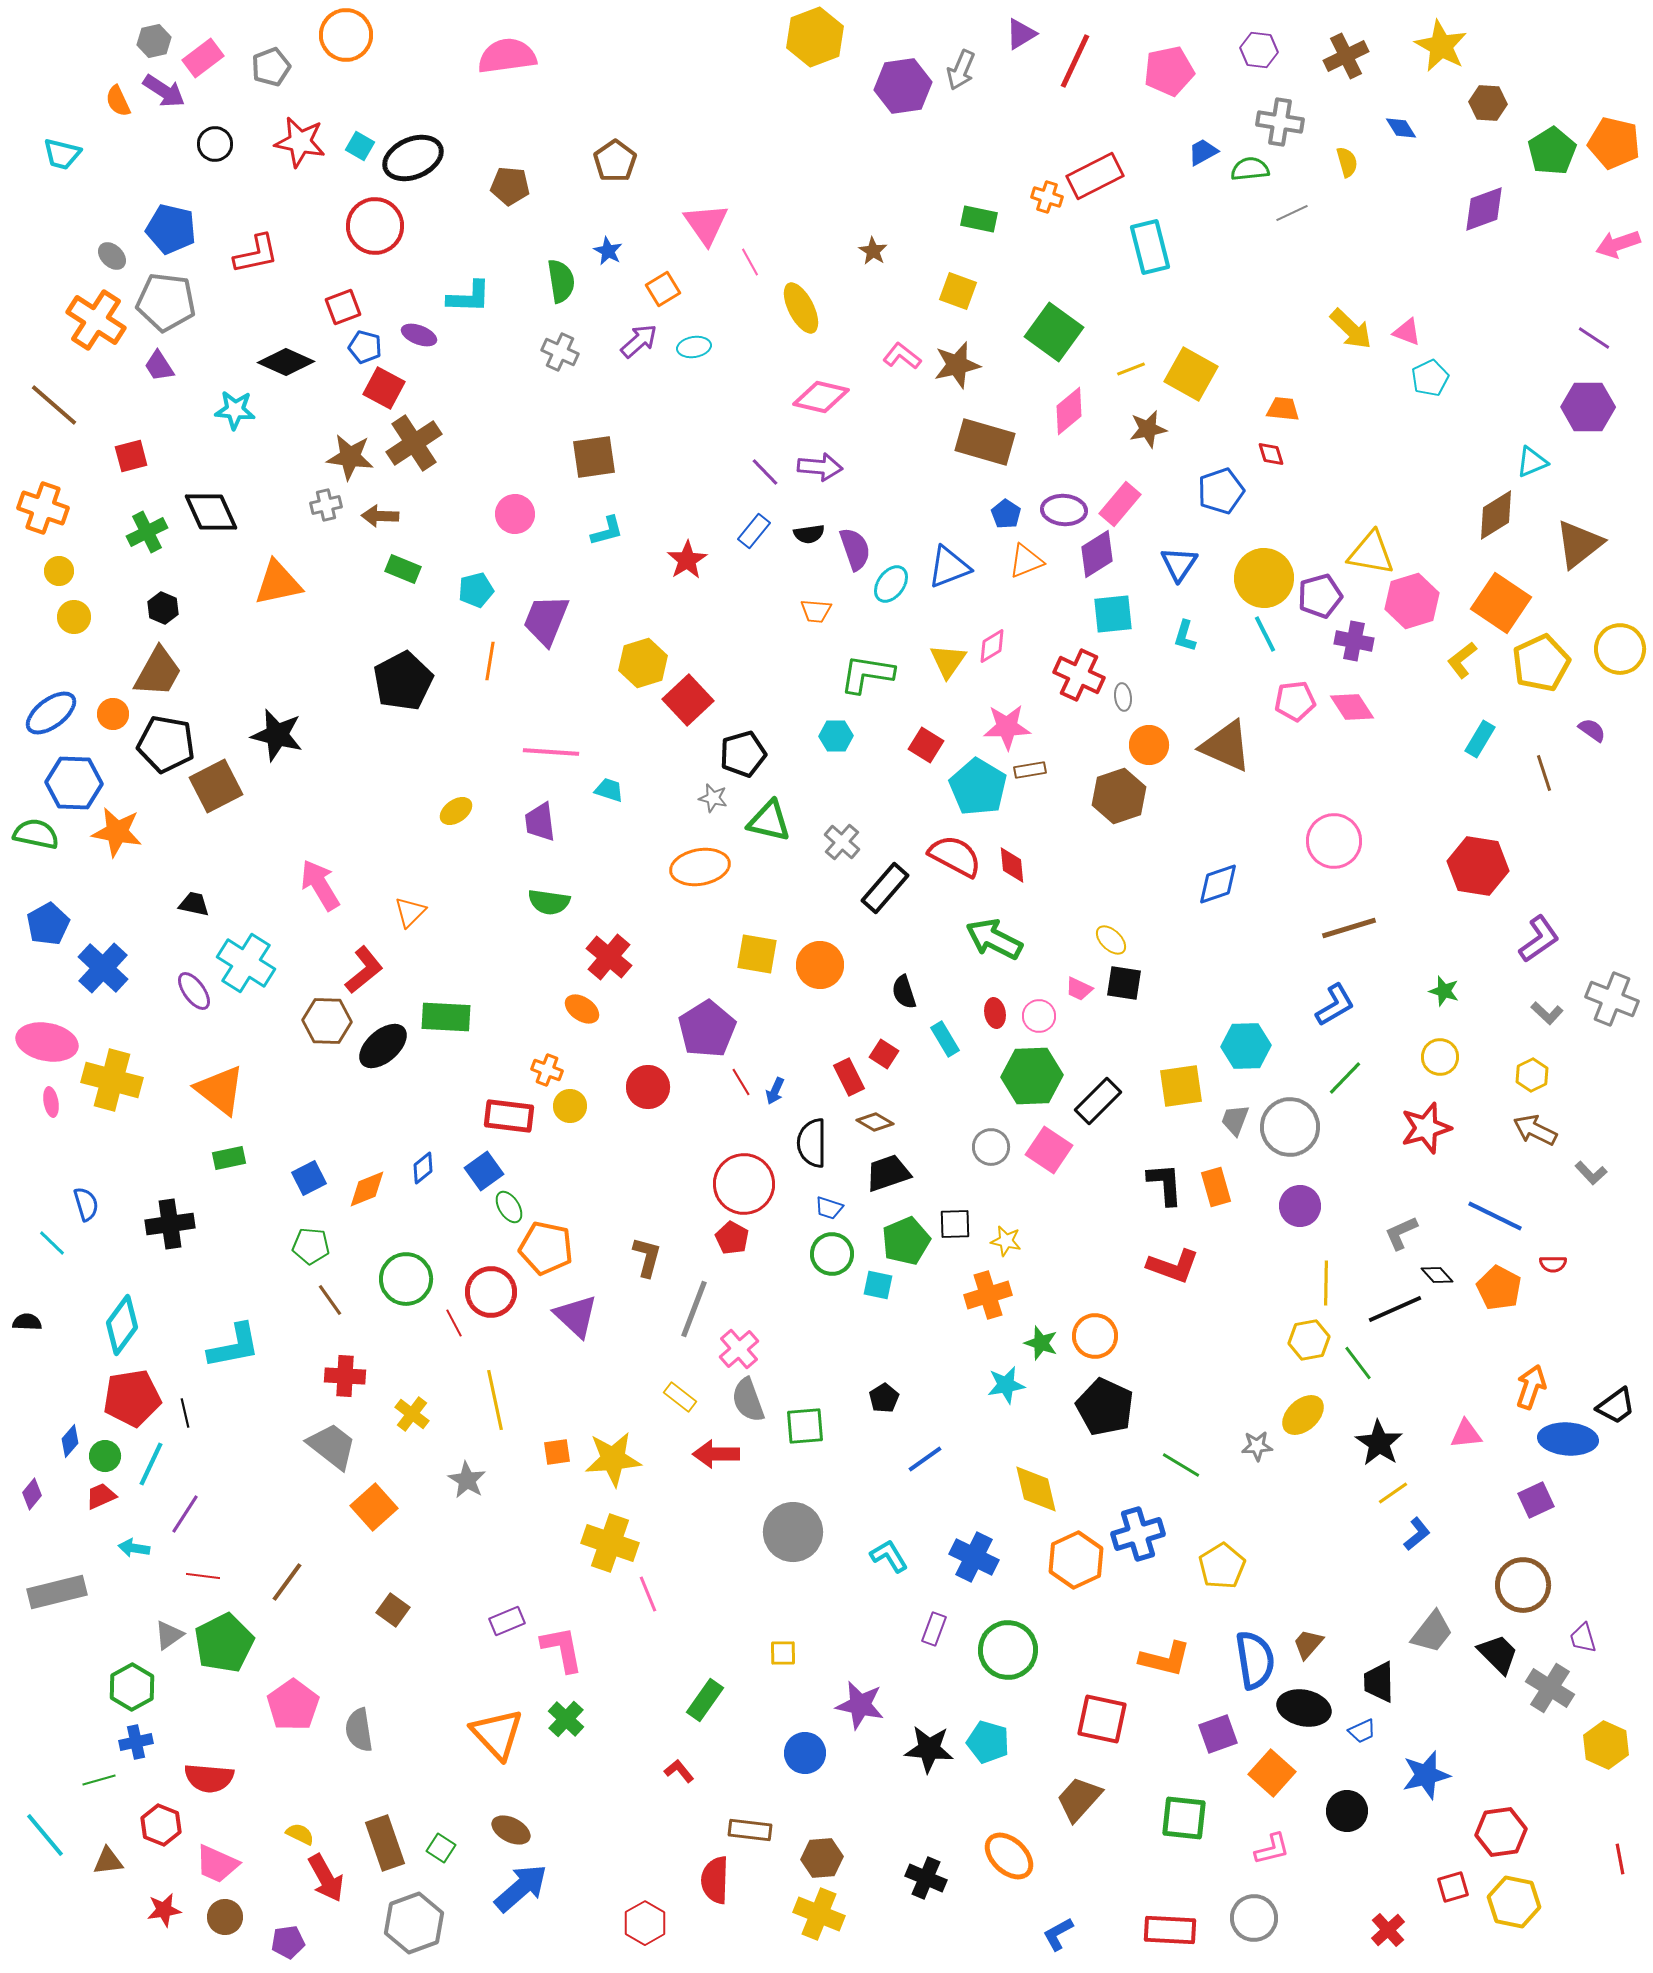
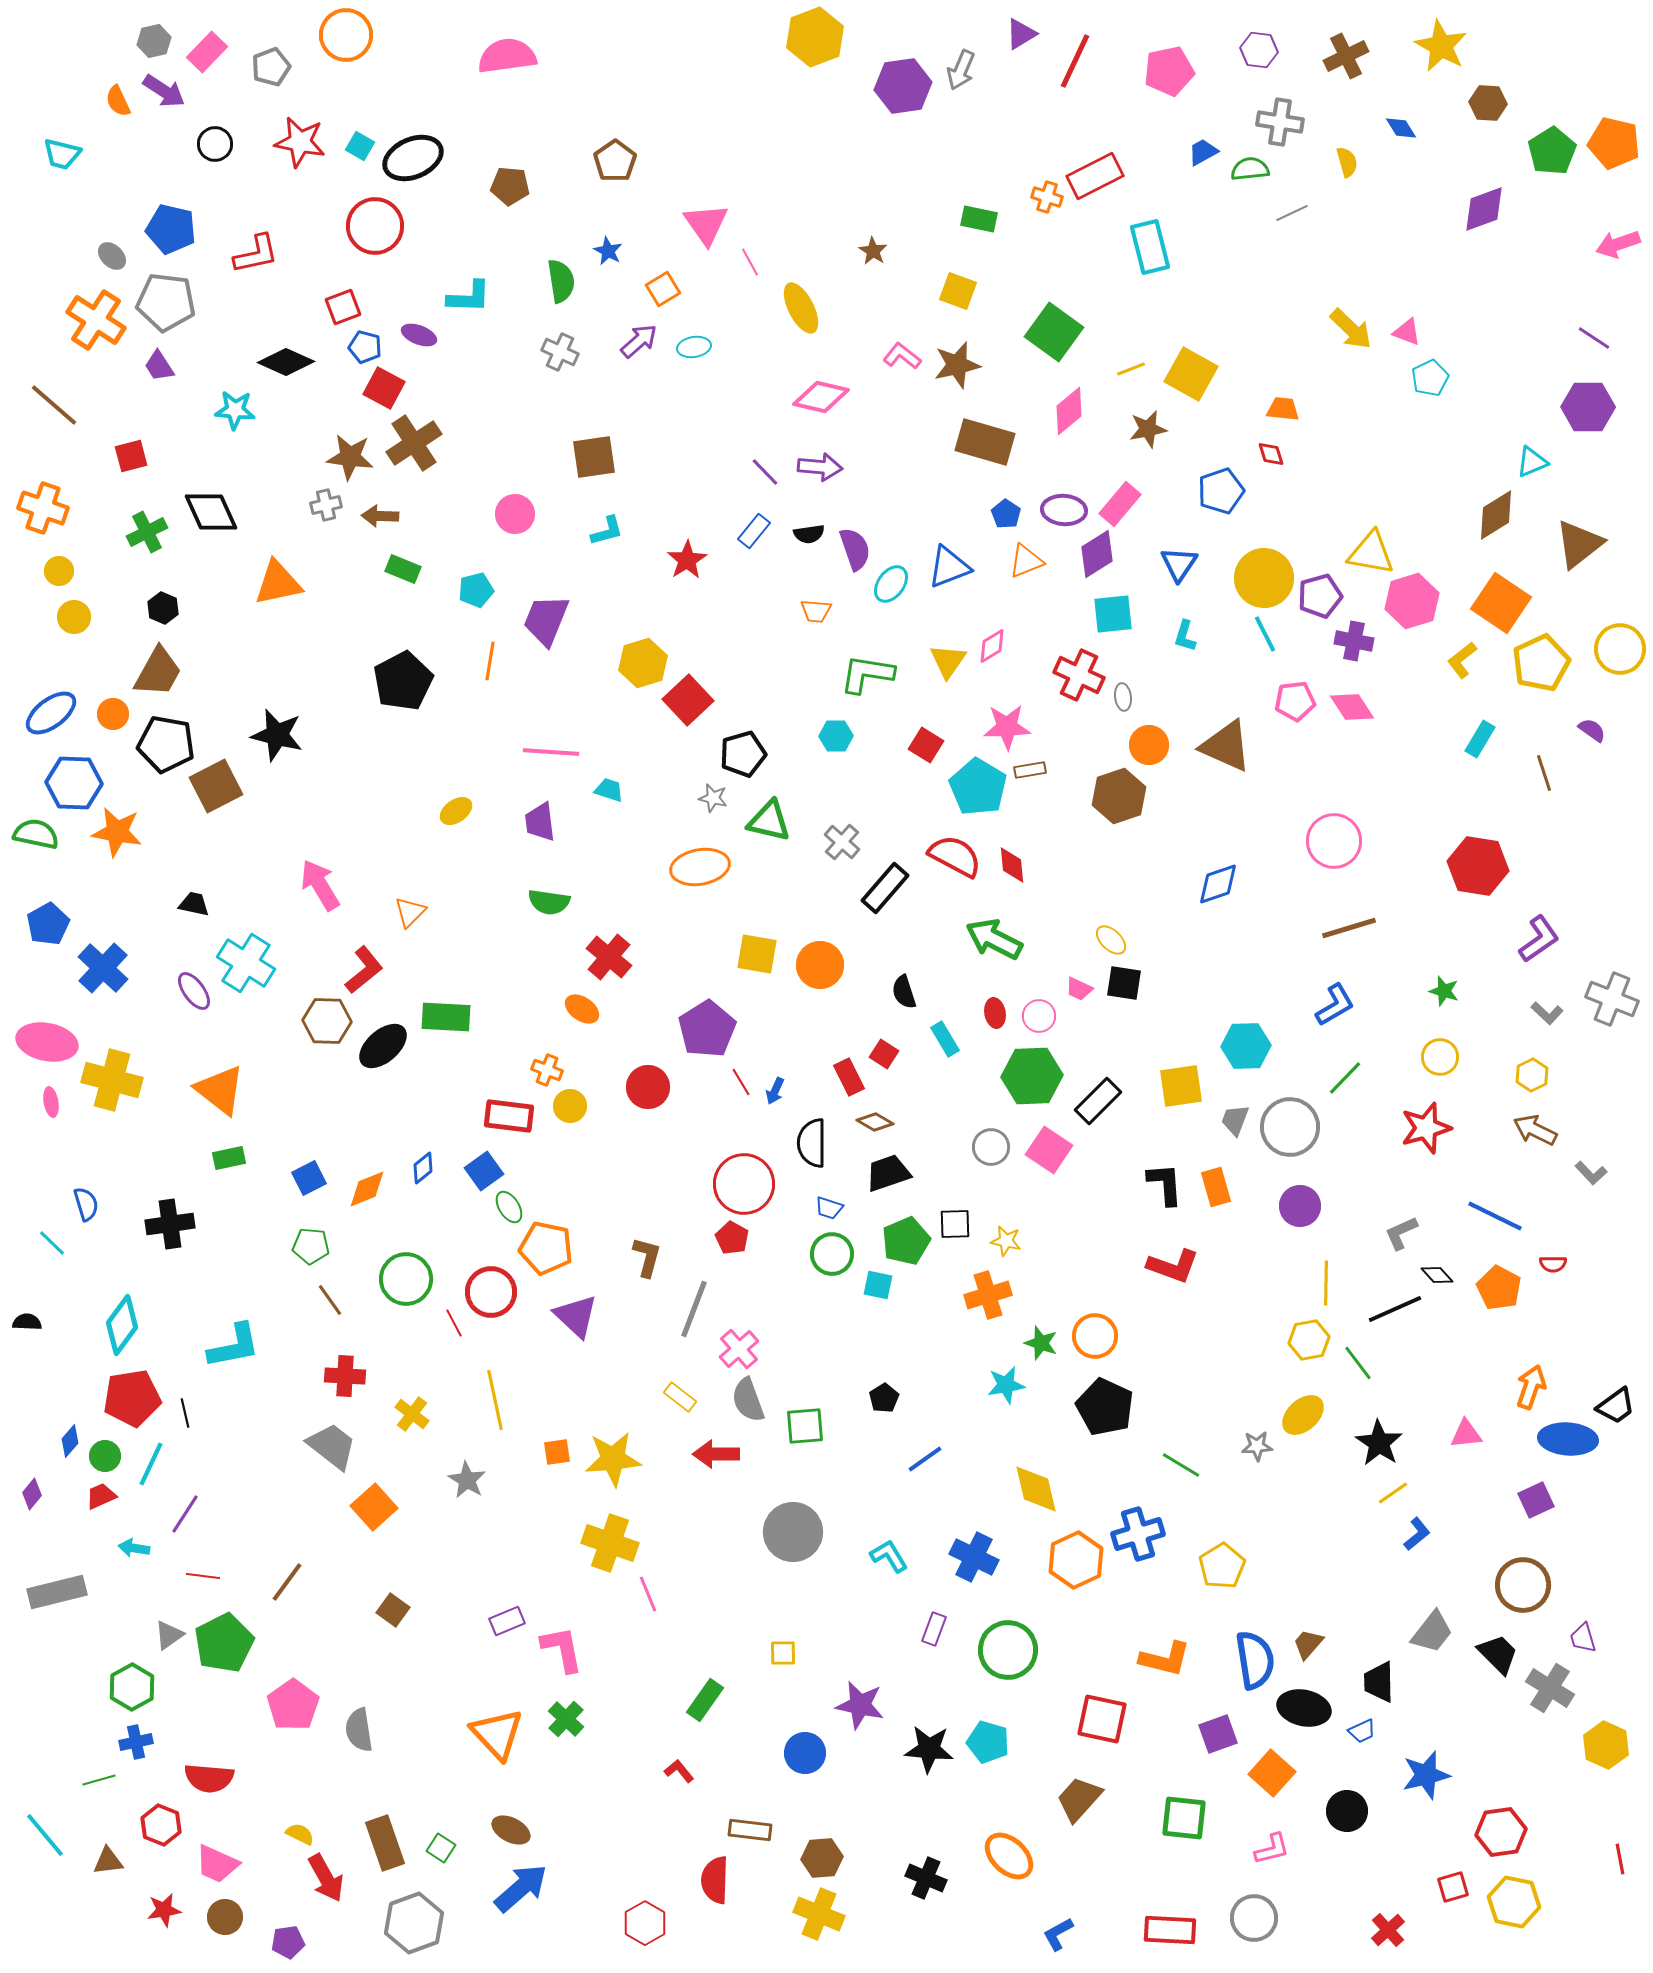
pink rectangle at (203, 58): moved 4 px right, 6 px up; rotated 9 degrees counterclockwise
